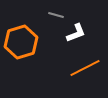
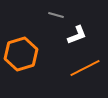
white L-shape: moved 1 px right, 2 px down
orange hexagon: moved 12 px down
